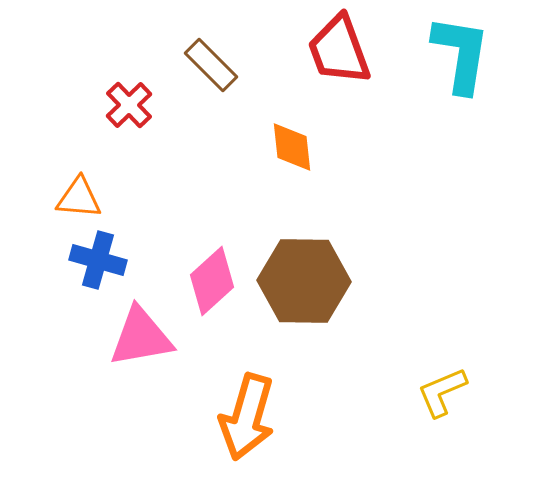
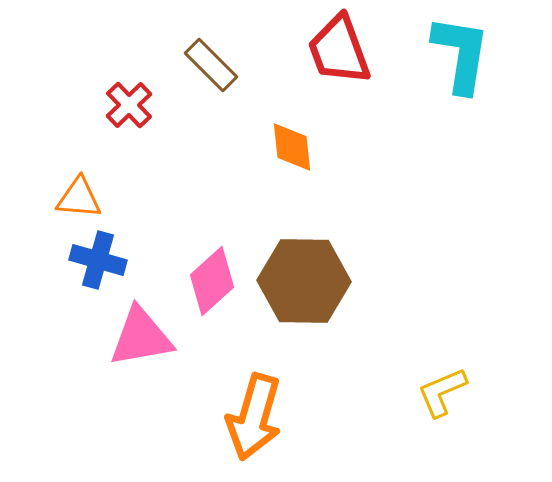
orange arrow: moved 7 px right
